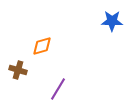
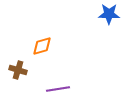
blue star: moved 3 px left, 7 px up
purple line: rotated 50 degrees clockwise
